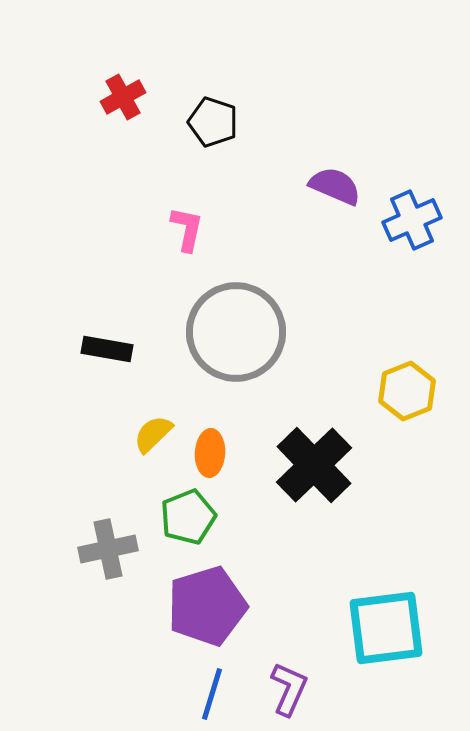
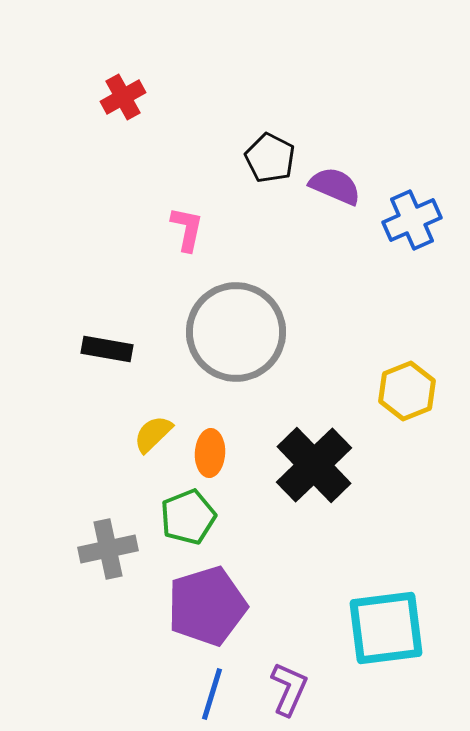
black pentagon: moved 57 px right, 36 px down; rotated 9 degrees clockwise
